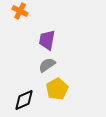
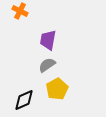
purple trapezoid: moved 1 px right
